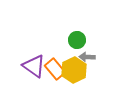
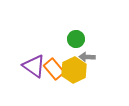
green circle: moved 1 px left, 1 px up
orange rectangle: moved 1 px left
